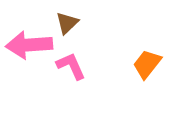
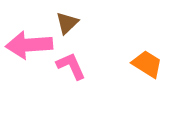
orange trapezoid: rotated 84 degrees clockwise
